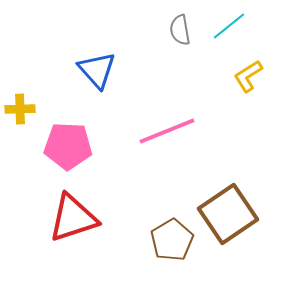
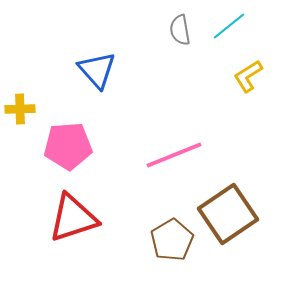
pink line: moved 7 px right, 24 px down
pink pentagon: rotated 6 degrees counterclockwise
